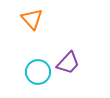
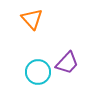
purple trapezoid: moved 1 px left
